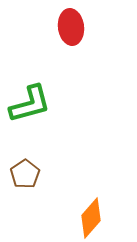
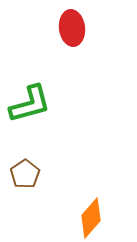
red ellipse: moved 1 px right, 1 px down
